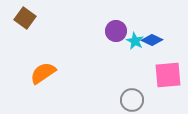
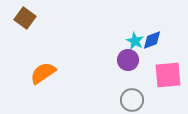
purple circle: moved 12 px right, 29 px down
blue diamond: rotated 45 degrees counterclockwise
